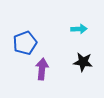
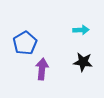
cyan arrow: moved 2 px right, 1 px down
blue pentagon: rotated 10 degrees counterclockwise
